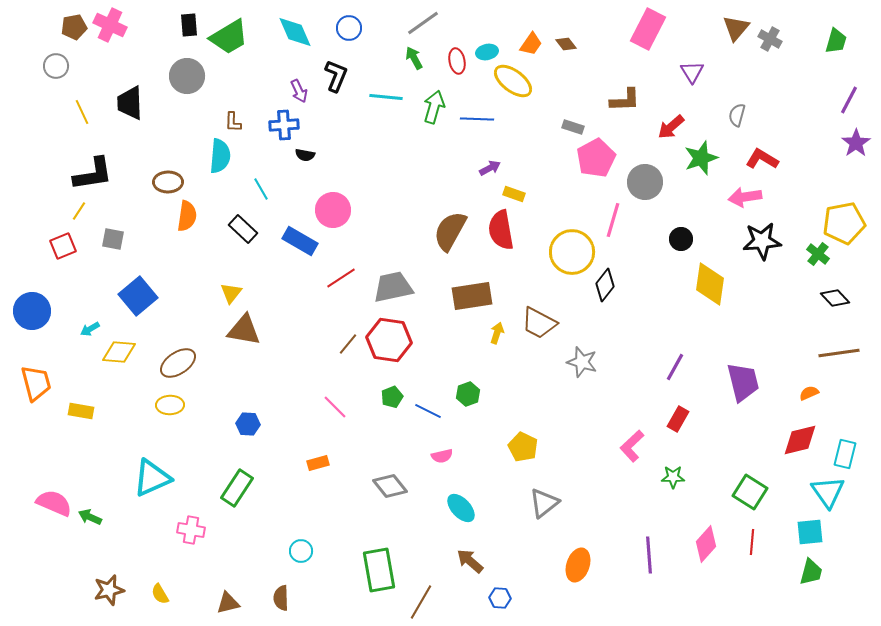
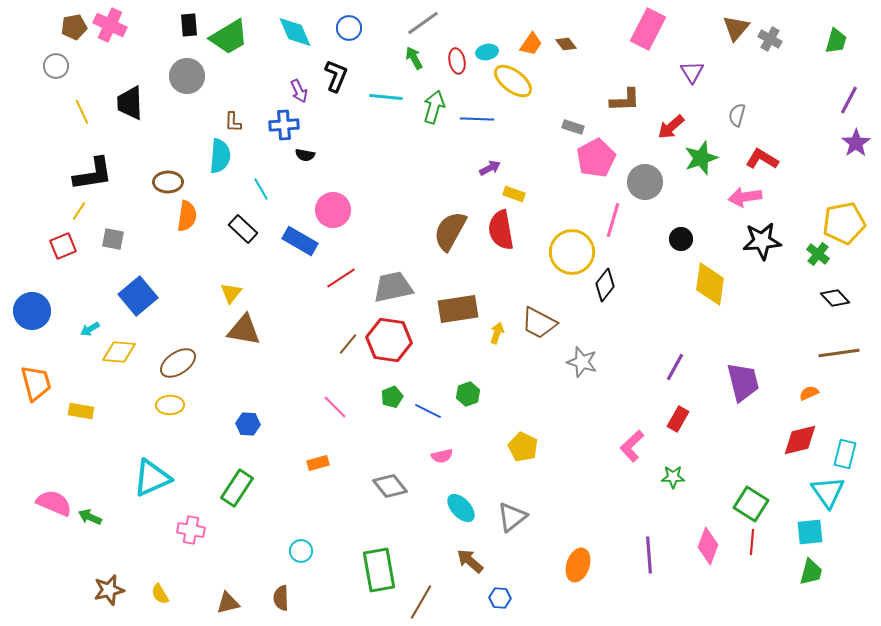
brown rectangle at (472, 296): moved 14 px left, 13 px down
green square at (750, 492): moved 1 px right, 12 px down
gray triangle at (544, 503): moved 32 px left, 14 px down
pink diamond at (706, 544): moved 2 px right, 2 px down; rotated 21 degrees counterclockwise
